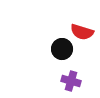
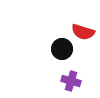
red semicircle: moved 1 px right
